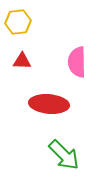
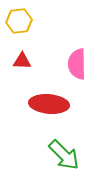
yellow hexagon: moved 1 px right, 1 px up
pink semicircle: moved 2 px down
